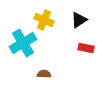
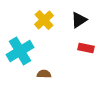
yellow cross: rotated 24 degrees clockwise
cyan cross: moved 3 px left, 8 px down
